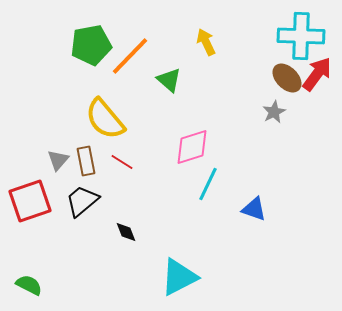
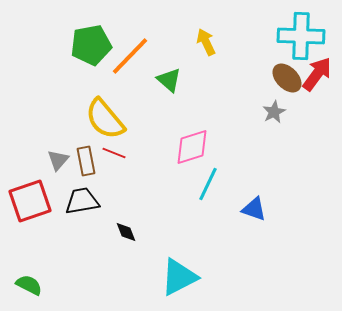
red line: moved 8 px left, 9 px up; rotated 10 degrees counterclockwise
black trapezoid: rotated 30 degrees clockwise
